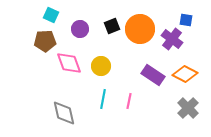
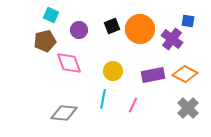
blue square: moved 2 px right, 1 px down
purple circle: moved 1 px left, 1 px down
brown pentagon: rotated 10 degrees counterclockwise
yellow circle: moved 12 px right, 5 px down
purple rectangle: rotated 45 degrees counterclockwise
pink line: moved 4 px right, 4 px down; rotated 14 degrees clockwise
gray diamond: rotated 72 degrees counterclockwise
